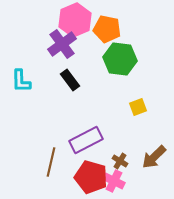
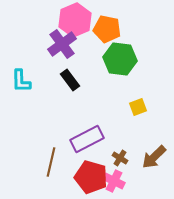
purple rectangle: moved 1 px right, 1 px up
brown cross: moved 3 px up
